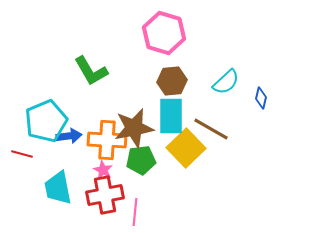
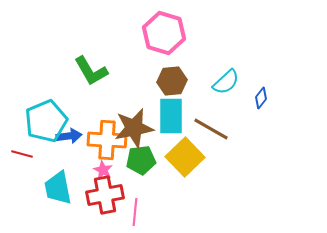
blue diamond: rotated 25 degrees clockwise
yellow square: moved 1 px left, 9 px down
